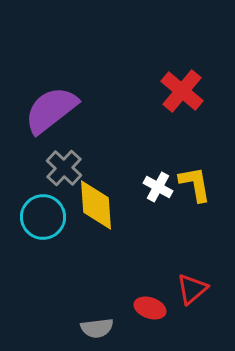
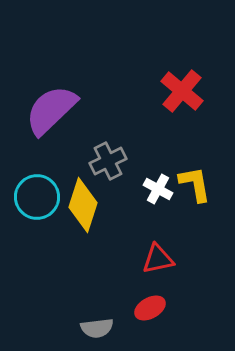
purple semicircle: rotated 6 degrees counterclockwise
gray cross: moved 44 px right, 7 px up; rotated 21 degrees clockwise
white cross: moved 2 px down
yellow diamond: moved 13 px left; rotated 22 degrees clockwise
cyan circle: moved 6 px left, 20 px up
red triangle: moved 34 px left, 30 px up; rotated 28 degrees clockwise
red ellipse: rotated 48 degrees counterclockwise
